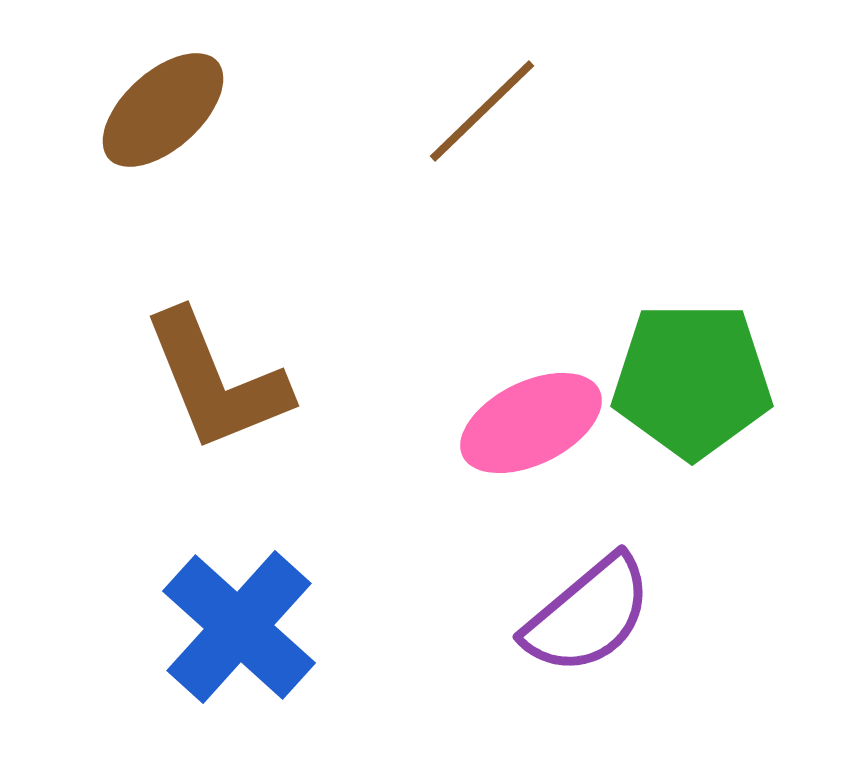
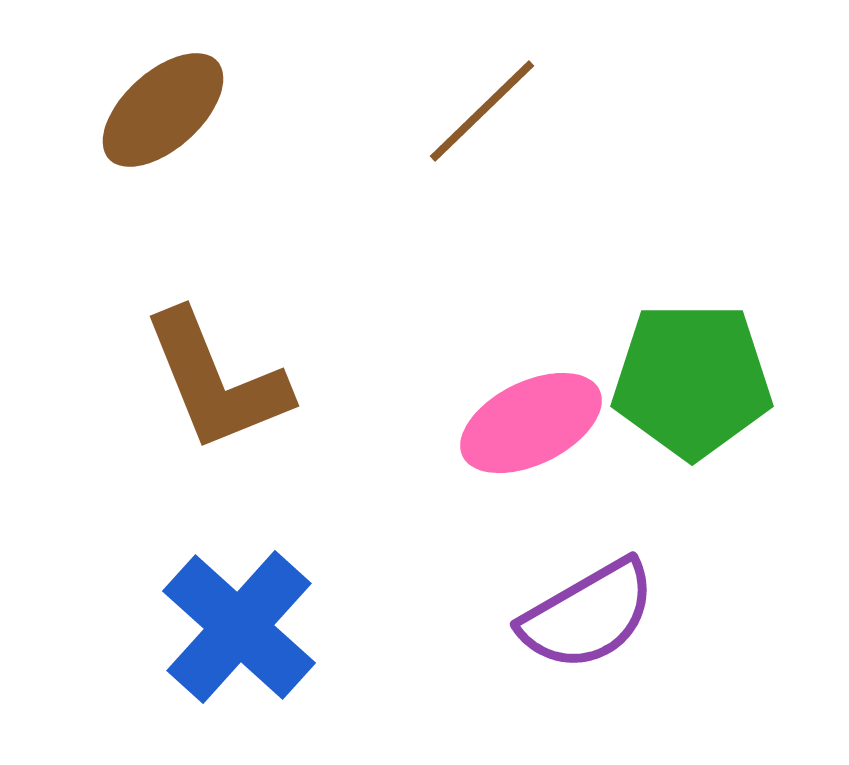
purple semicircle: rotated 10 degrees clockwise
